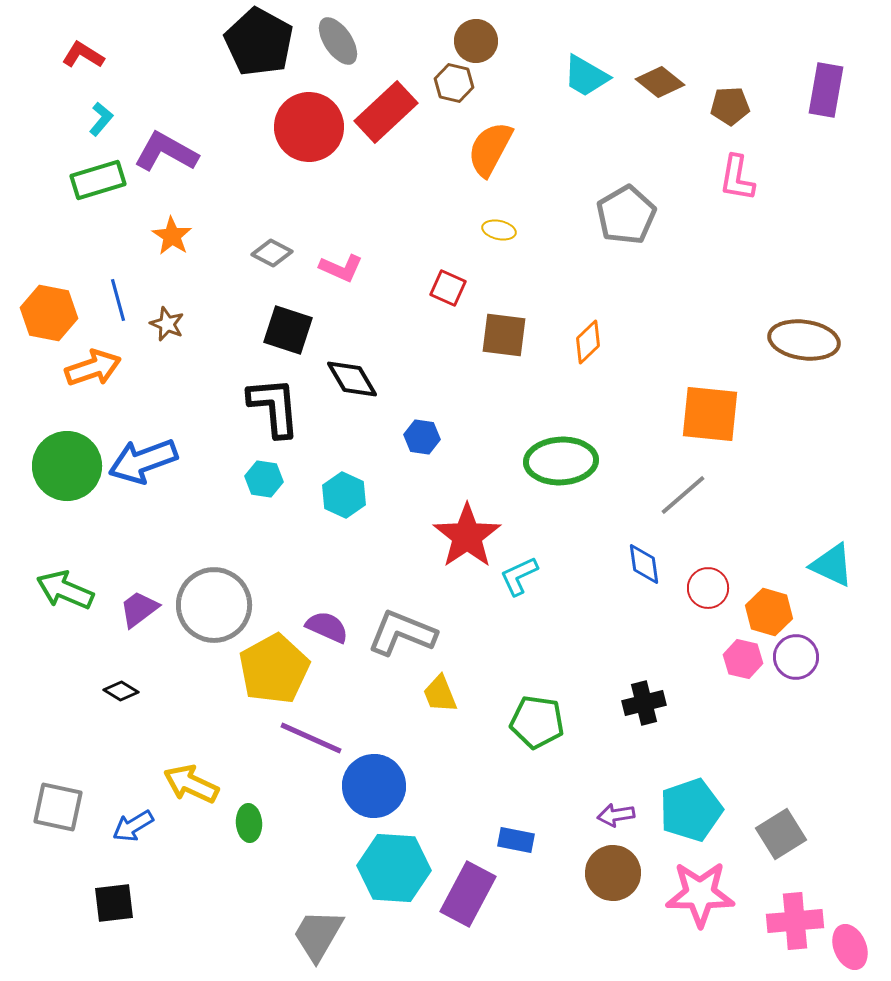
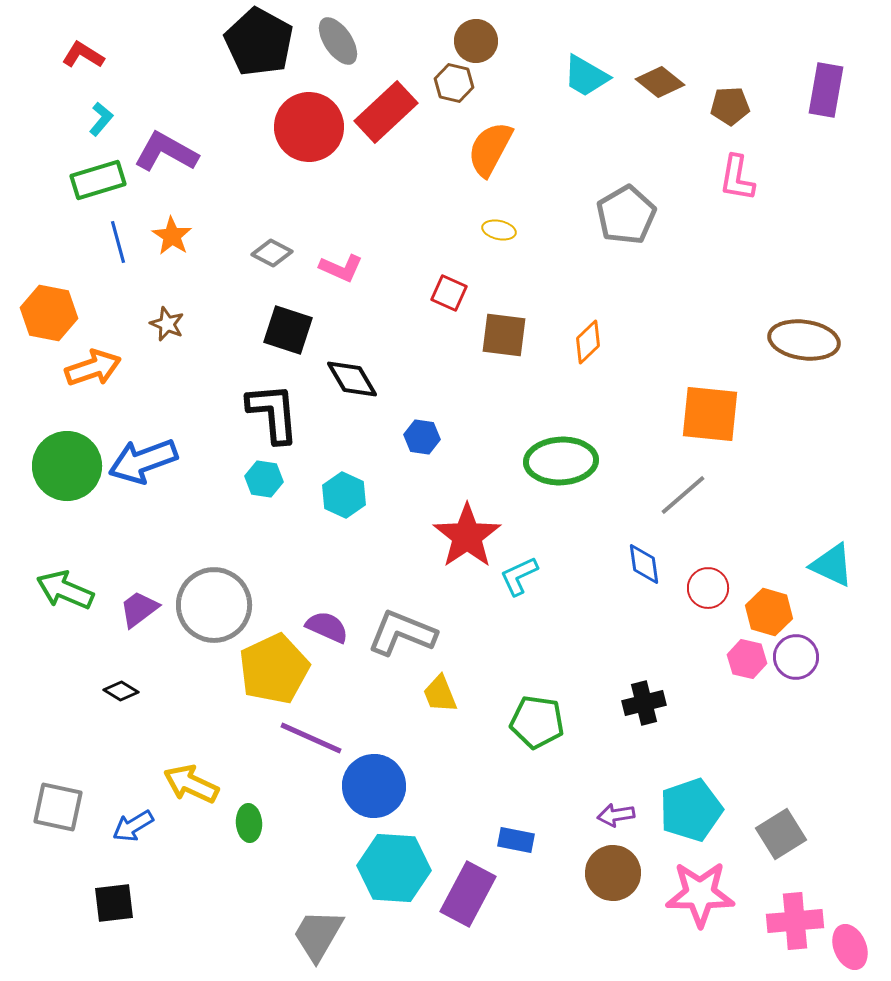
red square at (448, 288): moved 1 px right, 5 px down
blue line at (118, 300): moved 58 px up
black L-shape at (274, 407): moved 1 px left, 6 px down
pink hexagon at (743, 659): moved 4 px right
yellow pentagon at (274, 669): rotated 4 degrees clockwise
